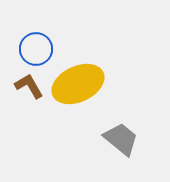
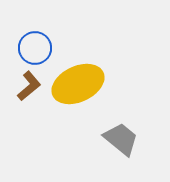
blue circle: moved 1 px left, 1 px up
brown L-shape: rotated 80 degrees clockwise
